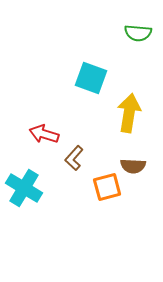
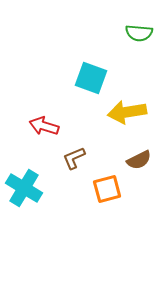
green semicircle: moved 1 px right
yellow arrow: moved 2 px left, 1 px up; rotated 108 degrees counterclockwise
red arrow: moved 8 px up
brown L-shape: rotated 25 degrees clockwise
brown semicircle: moved 6 px right, 6 px up; rotated 30 degrees counterclockwise
orange square: moved 2 px down
